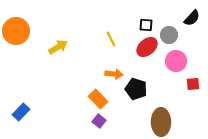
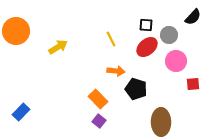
black semicircle: moved 1 px right, 1 px up
orange arrow: moved 2 px right, 3 px up
